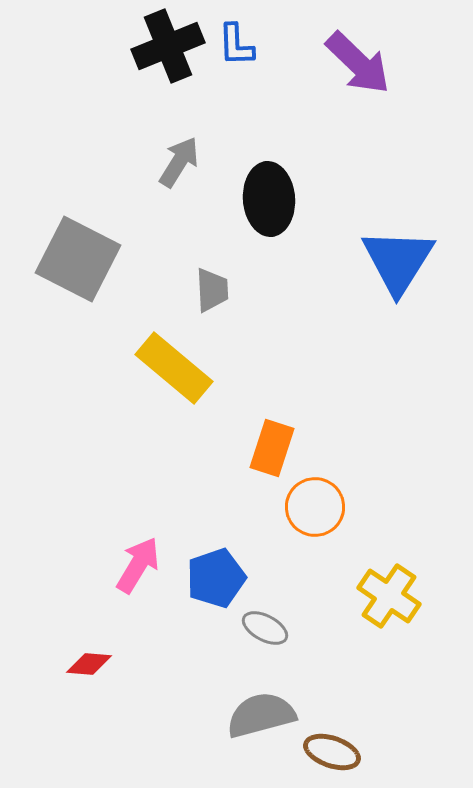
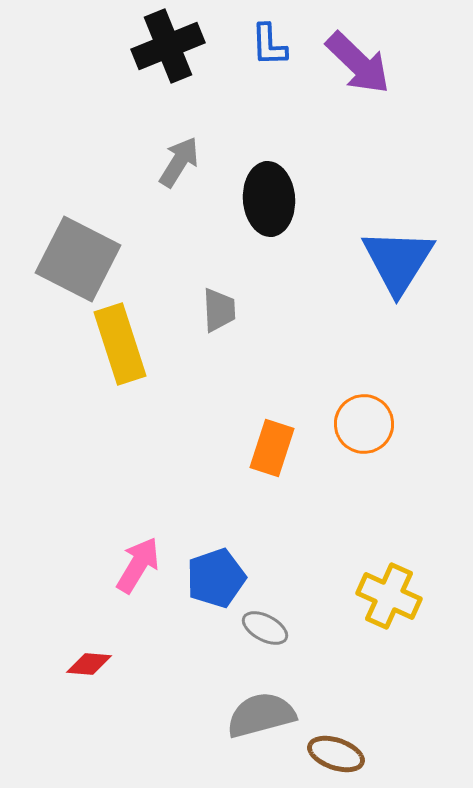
blue L-shape: moved 33 px right
gray trapezoid: moved 7 px right, 20 px down
yellow rectangle: moved 54 px left, 24 px up; rotated 32 degrees clockwise
orange circle: moved 49 px right, 83 px up
yellow cross: rotated 10 degrees counterclockwise
brown ellipse: moved 4 px right, 2 px down
